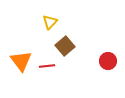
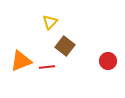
brown square: rotated 12 degrees counterclockwise
orange triangle: rotated 45 degrees clockwise
red line: moved 1 px down
